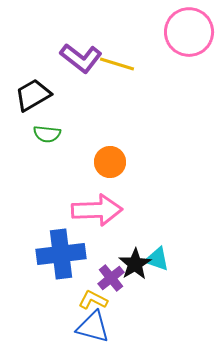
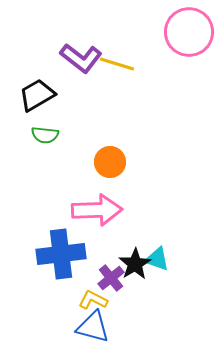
black trapezoid: moved 4 px right
green semicircle: moved 2 px left, 1 px down
